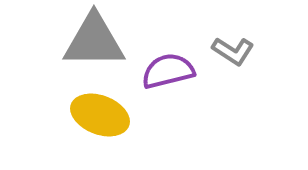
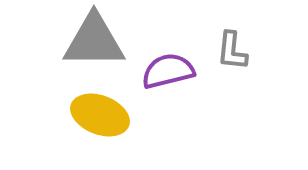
gray L-shape: moved 1 px left; rotated 63 degrees clockwise
